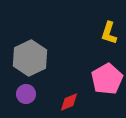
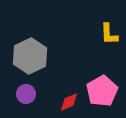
yellow L-shape: moved 1 px down; rotated 20 degrees counterclockwise
gray hexagon: moved 2 px up
pink pentagon: moved 5 px left, 12 px down
